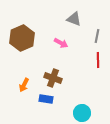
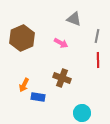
brown cross: moved 9 px right
blue rectangle: moved 8 px left, 2 px up
